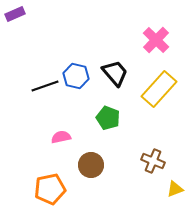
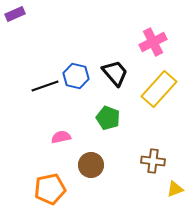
pink cross: moved 3 px left, 2 px down; rotated 20 degrees clockwise
brown cross: rotated 15 degrees counterclockwise
